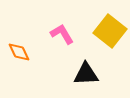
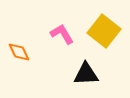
yellow square: moved 6 px left
